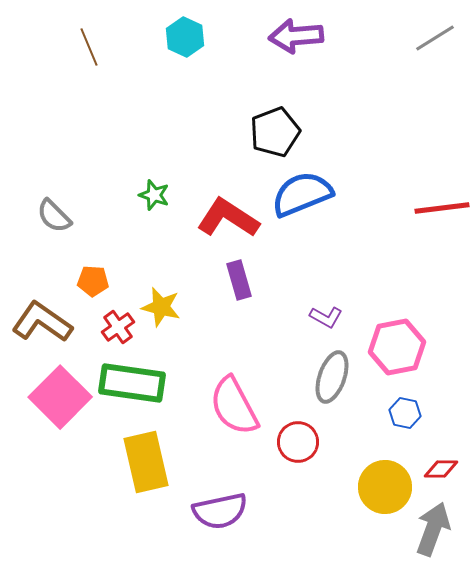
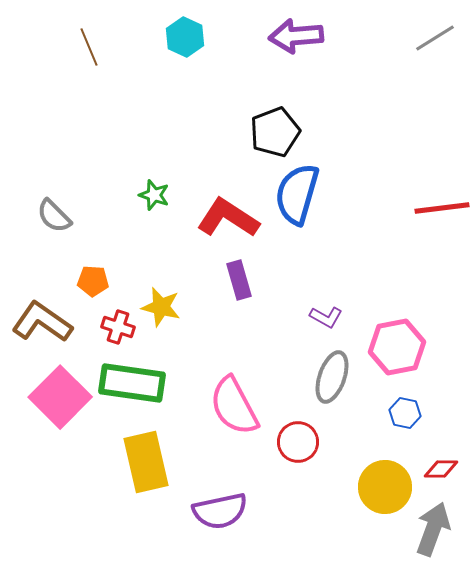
blue semicircle: moved 5 px left; rotated 52 degrees counterclockwise
red cross: rotated 36 degrees counterclockwise
